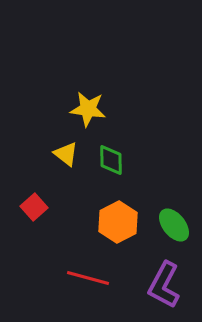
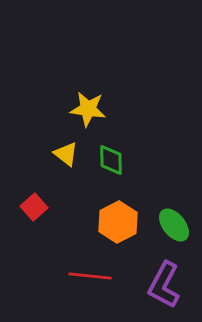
red line: moved 2 px right, 2 px up; rotated 9 degrees counterclockwise
